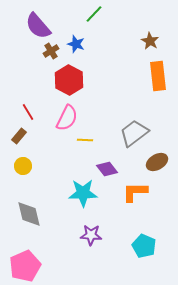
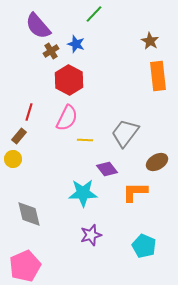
red line: moved 1 px right; rotated 48 degrees clockwise
gray trapezoid: moved 9 px left; rotated 16 degrees counterclockwise
yellow circle: moved 10 px left, 7 px up
purple star: rotated 20 degrees counterclockwise
